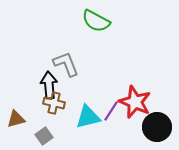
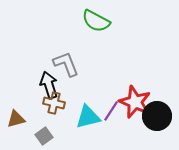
black arrow: rotated 12 degrees counterclockwise
black circle: moved 11 px up
